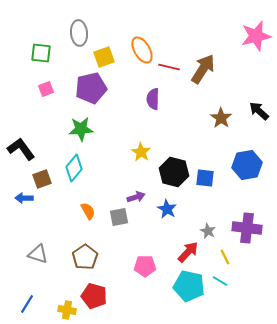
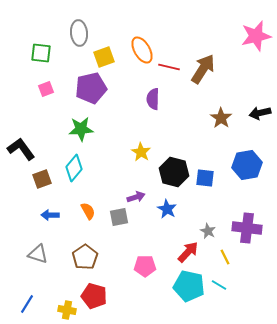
black arrow: moved 1 px right, 2 px down; rotated 55 degrees counterclockwise
blue arrow: moved 26 px right, 17 px down
cyan line: moved 1 px left, 4 px down
